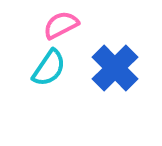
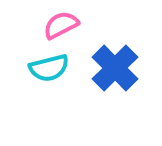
cyan semicircle: rotated 42 degrees clockwise
